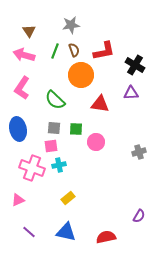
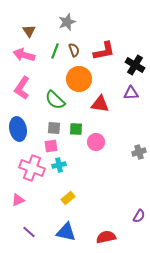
gray star: moved 4 px left, 3 px up; rotated 12 degrees counterclockwise
orange circle: moved 2 px left, 4 px down
